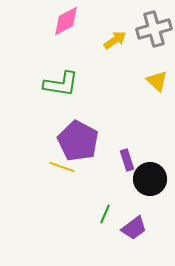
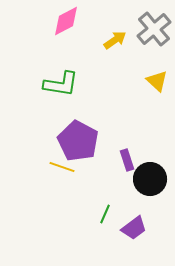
gray cross: rotated 24 degrees counterclockwise
